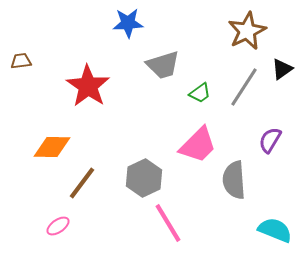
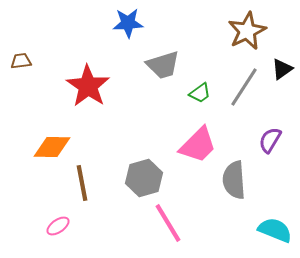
gray hexagon: rotated 9 degrees clockwise
brown line: rotated 48 degrees counterclockwise
